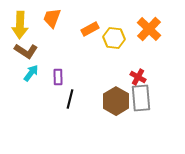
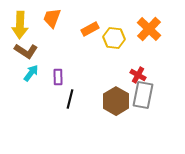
red cross: moved 2 px up
gray rectangle: moved 2 px right, 3 px up; rotated 16 degrees clockwise
